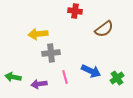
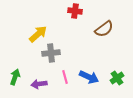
yellow arrow: rotated 144 degrees clockwise
blue arrow: moved 2 px left, 6 px down
green arrow: moved 2 px right; rotated 98 degrees clockwise
